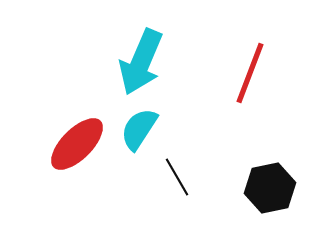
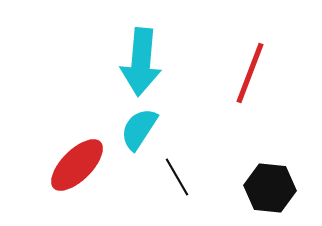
cyan arrow: rotated 18 degrees counterclockwise
red ellipse: moved 21 px down
black hexagon: rotated 18 degrees clockwise
